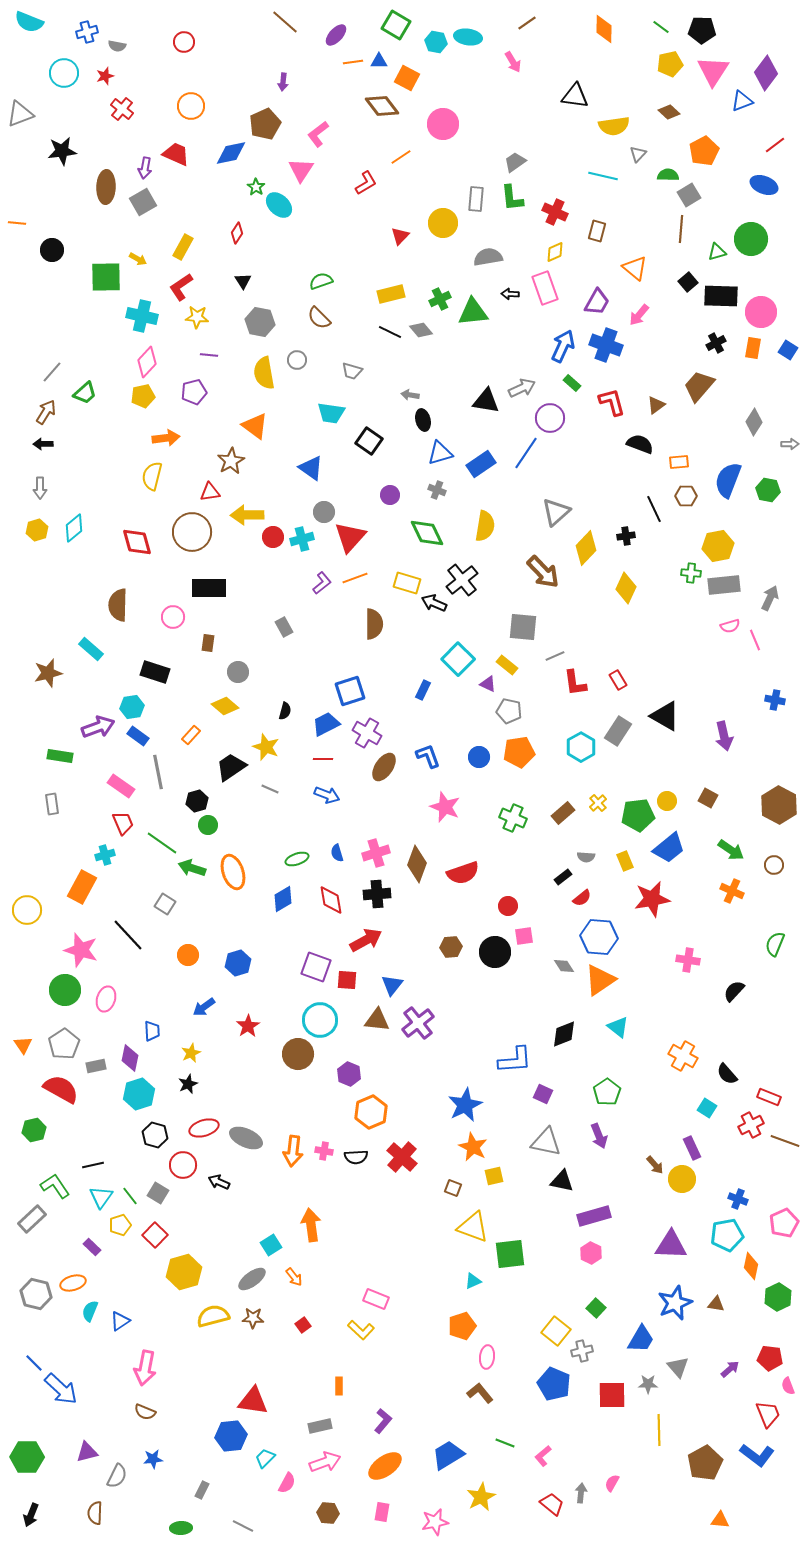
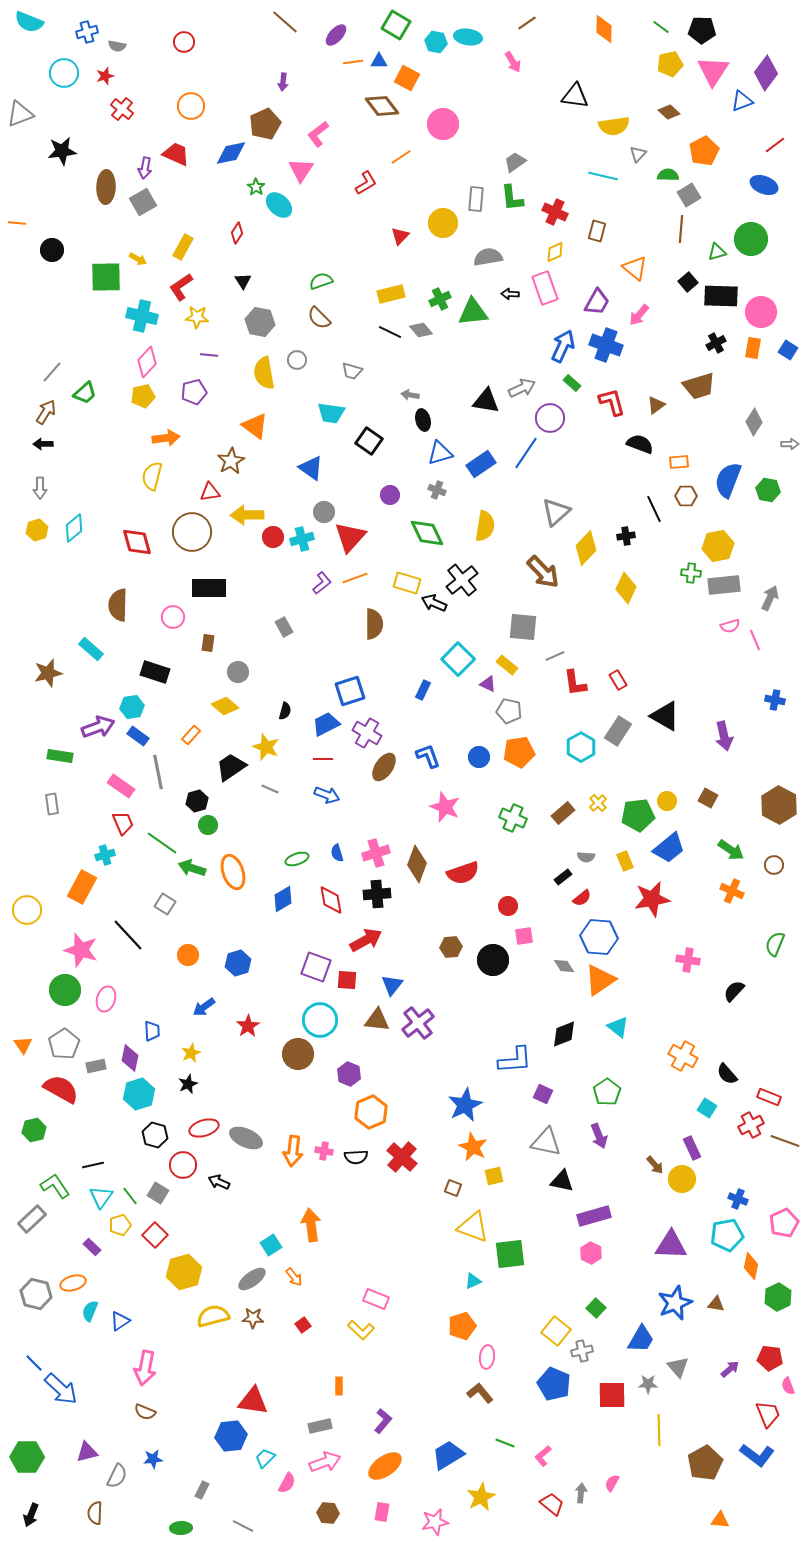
brown trapezoid at (699, 386): rotated 148 degrees counterclockwise
black circle at (495, 952): moved 2 px left, 8 px down
